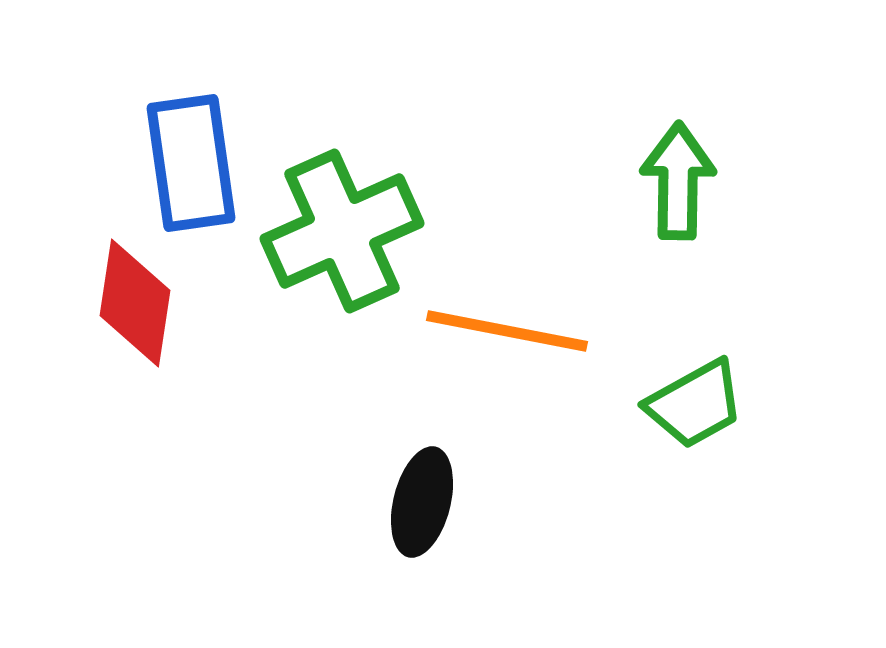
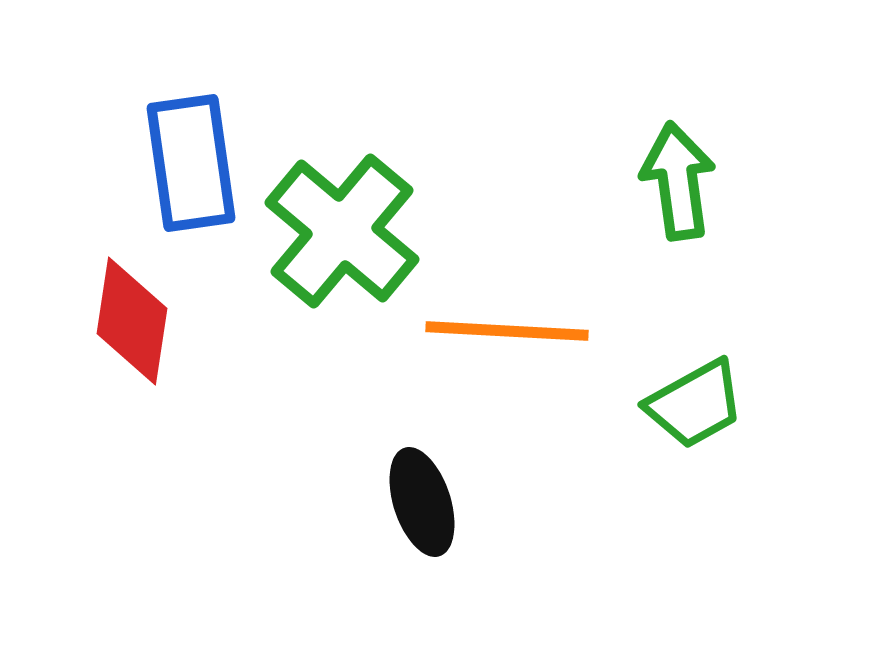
green arrow: rotated 9 degrees counterclockwise
green cross: rotated 26 degrees counterclockwise
red diamond: moved 3 px left, 18 px down
orange line: rotated 8 degrees counterclockwise
black ellipse: rotated 32 degrees counterclockwise
